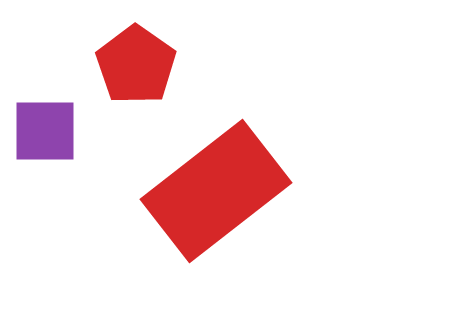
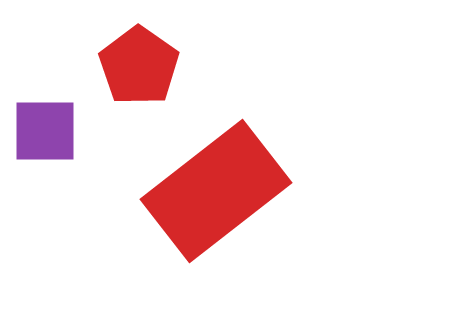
red pentagon: moved 3 px right, 1 px down
